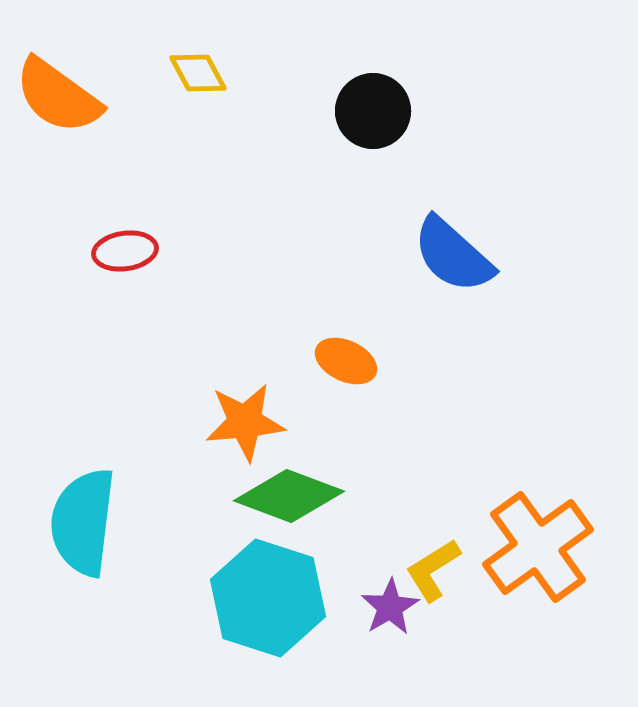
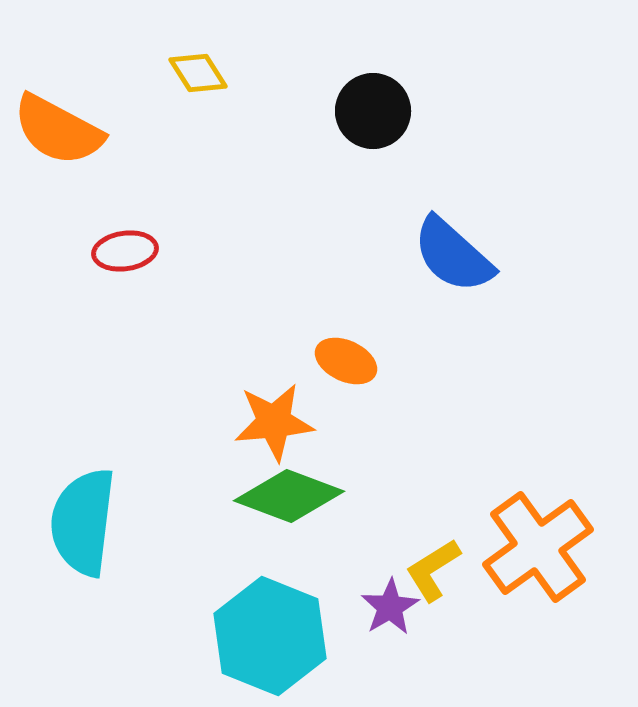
yellow diamond: rotated 4 degrees counterclockwise
orange semicircle: moved 34 px down; rotated 8 degrees counterclockwise
orange star: moved 29 px right
cyan hexagon: moved 2 px right, 38 px down; rotated 4 degrees clockwise
